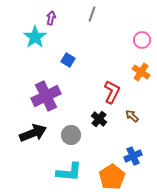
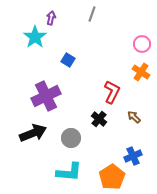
pink circle: moved 4 px down
brown arrow: moved 2 px right, 1 px down
gray circle: moved 3 px down
